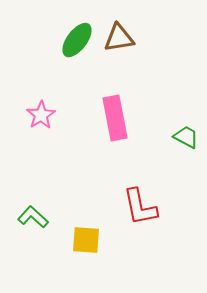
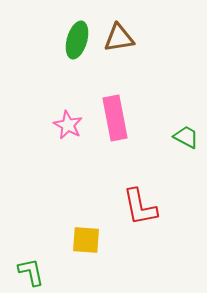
green ellipse: rotated 21 degrees counterclockwise
pink star: moved 27 px right, 10 px down; rotated 12 degrees counterclockwise
green L-shape: moved 2 px left, 55 px down; rotated 36 degrees clockwise
